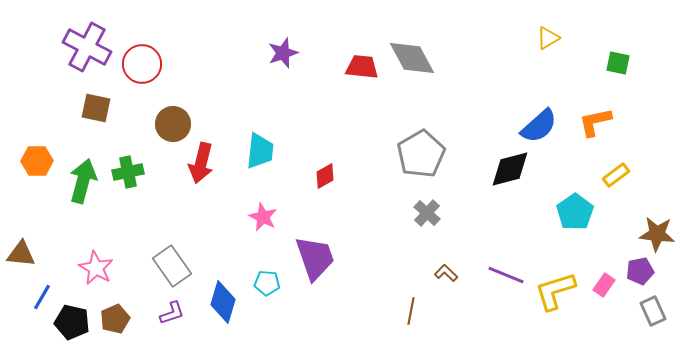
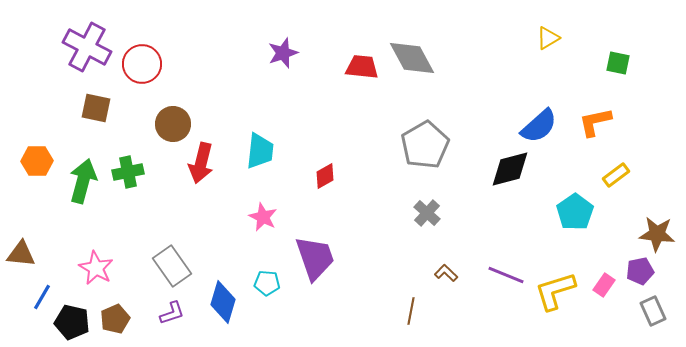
gray pentagon at (421, 154): moved 4 px right, 9 px up
